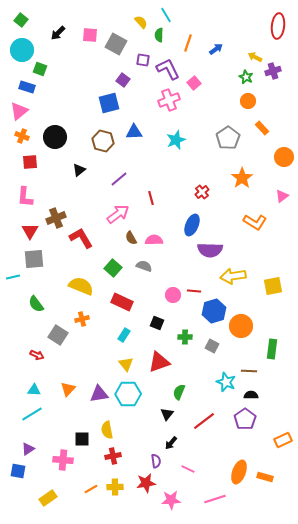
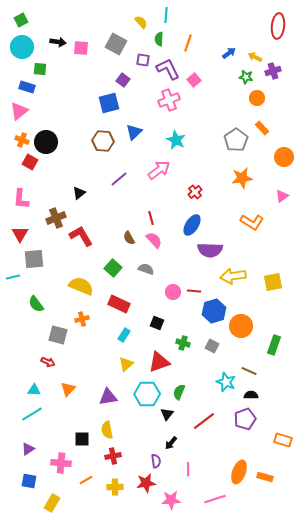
cyan line at (166, 15): rotated 35 degrees clockwise
green square at (21, 20): rotated 24 degrees clockwise
black arrow at (58, 33): moved 9 px down; rotated 126 degrees counterclockwise
pink square at (90, 35): moved 9 px left, 13 px down
green semicircle at (159, 35): moved 4 px down
blue arrow at (216, 49): moved 13 px right, 4 px down
cyan circle at (22, 50): moved 3 px up
green square at (40, 69): rotated 16 degrees counterclockwise
green star at (246, 77): rotated 16 degrees counterclockwise
pink square at (194, 83): moved 3 px up
orange circle at (248, 101): moved 9 px right, 3 px up
blue triangle at (134, 132): rotated 42 degrees counterclockwise
orange cross at (22, 136): moved 4 px down
black circle at (55, 137): moved 9 px left, 5 px down
gray pentagon at (228, 138): moved 8 px right, 2 px down
cyan star at (176, 140): rotated 24 degrees counterclockwise
brown hexagon at (103, 141): rotated 10 degrees counterclockwise
red square at (30, 162): rotated 35 degrees clockwise
black triangle at (79, 170): moved 23 px down
orange star at (242, 178): rotated 25 degrees clockwise
red cross at (202, 192): moved 7 px left
pink L-shape at (25, 197): moved 4 px left, 2 px down
red line at (151, 198): moved 20 px down
pink arrow at (118, 214): moved 41 px right, 44 px up
orange L-shape at (255, 222): moved 3 px left
blue ellipse at (192, 225): rotated 10 degrees clockwise
red triangle at (30, 231): moved 10 px left, 3 px down
red L-shape at (81, 238): moved 2 px up
brown semicircle at (131, 238): moved 2 px left
pink semicircle at (154, 240): rotated 48 degrees clockwise
gray semicircle at (144, 266): moved 2 px right, 3 px down
yellow square at (273, 286): moved 4 px up
pink circle at (173, 295): moved 3 px up
red rectangle at (122, 302): moved 3 px left, 2 px down
gray square at (58, 335): rotated 18 degrees counterclockwise
green cross at (185, 337): moved 2 px left, 6 px down; rotated 16 degrees clockwise
green rectangle at (272, 349): moved 2 px right, 4 px up; rotated 12 degrees clockwise
red arrow at (37, 355): moved 11 px right, 7 px down
yellow triangle at (126, 364): rotated 28 degrees clockwise
brown line at (249, 371): rotated 21 degrees clockwise
purple triangle at (99, 394): moved 9 px right, 3 px down
cyan hexagon at (128, 394): moved 19 px right
purple pentagon at (245, 419): rotated 15 degrees clockwise
orange rectangle at (283, 440): rotated 42 degrees clockwise
pink cross at (63, 460): moved 2 px left, 3 px down
pink line at (188, 469): rotated 64 degrees clockwise
blue square at (18, 471): moved 11 px right, 10 px down
orange line at (91, 489): moved 5 px left, 9 px up
yellow rectangle at (48, 498): moved 4 px right, 5 px down; rotated 24 degrees counterclockwise
